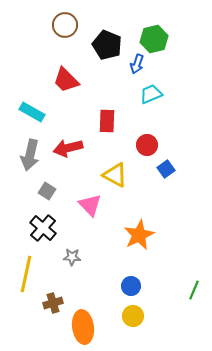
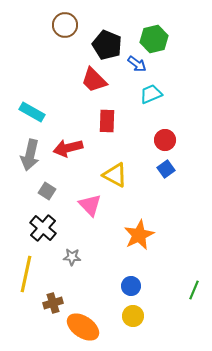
blue arrow: rotated 72 degrees counterclockwise
red trapezoid: moved 28 px right
red circle: moved 18 px right, 5 px up
orange ellipse: rotated 48 degrees counterclockwise
